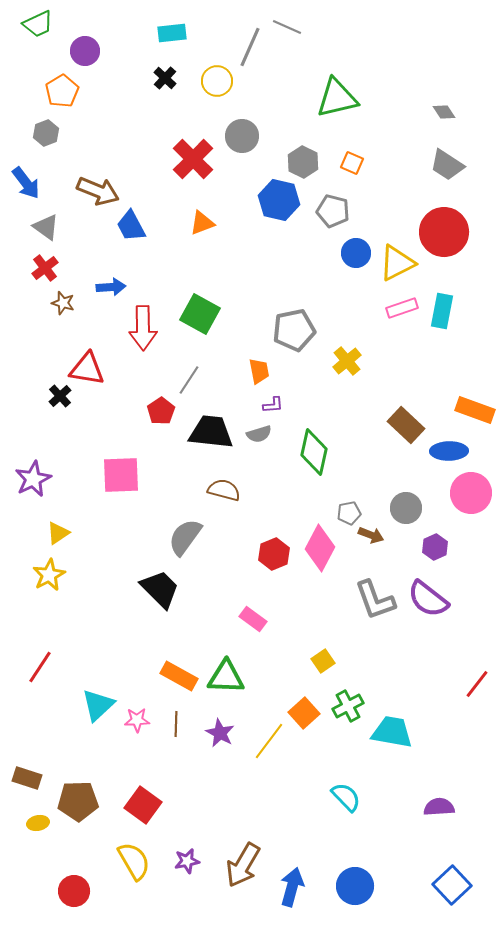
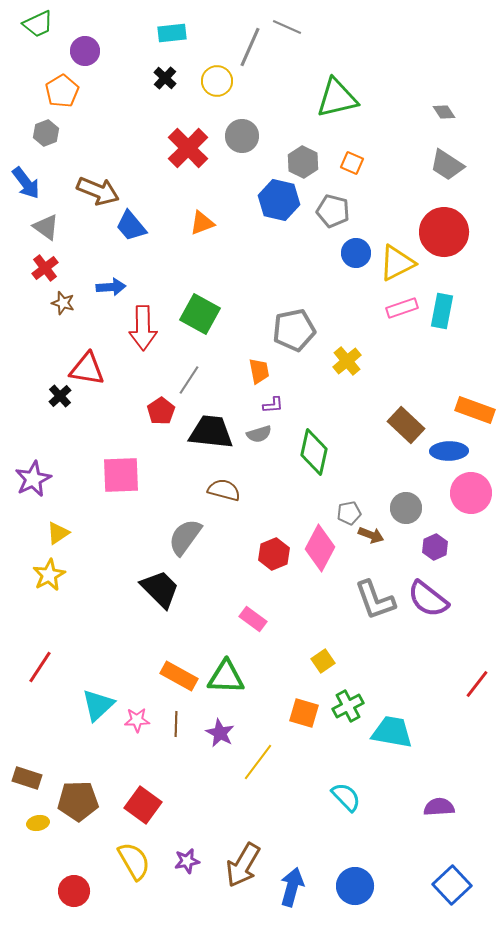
red cross at (193, 159): moved 5 px left, 11 px up
blue trapezoid at (131, 226): rotated 12 degrees counterclockwise
orange square at (304, 713): rotated 32 degrees counterclockwise
yellow line at (269, 741): moved 11 px left, 21 px down
